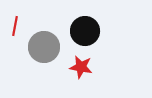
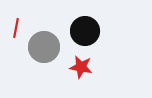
red line: moved 1 px right, 2 px down
